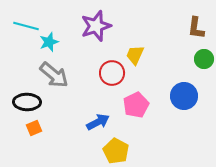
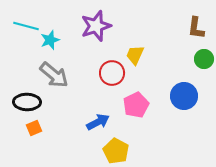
cyan star: moved 1 px right, 2 px up
